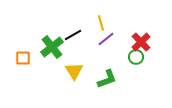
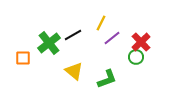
yellow line: rotated 42 degrees clockwise
purple line: moved 6 px right, 1 px up
green cross: moved 3 px left, 4 px up
yellow triangle: rotated 18 degrees counterclockwise
